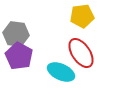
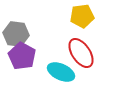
purple pentagon: moved 3 px right
